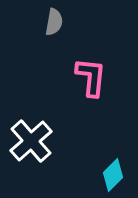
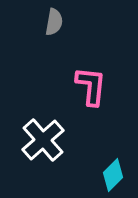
pink L-shape: moved 9 px down
white cross: moved 12 px right, 1 px up
